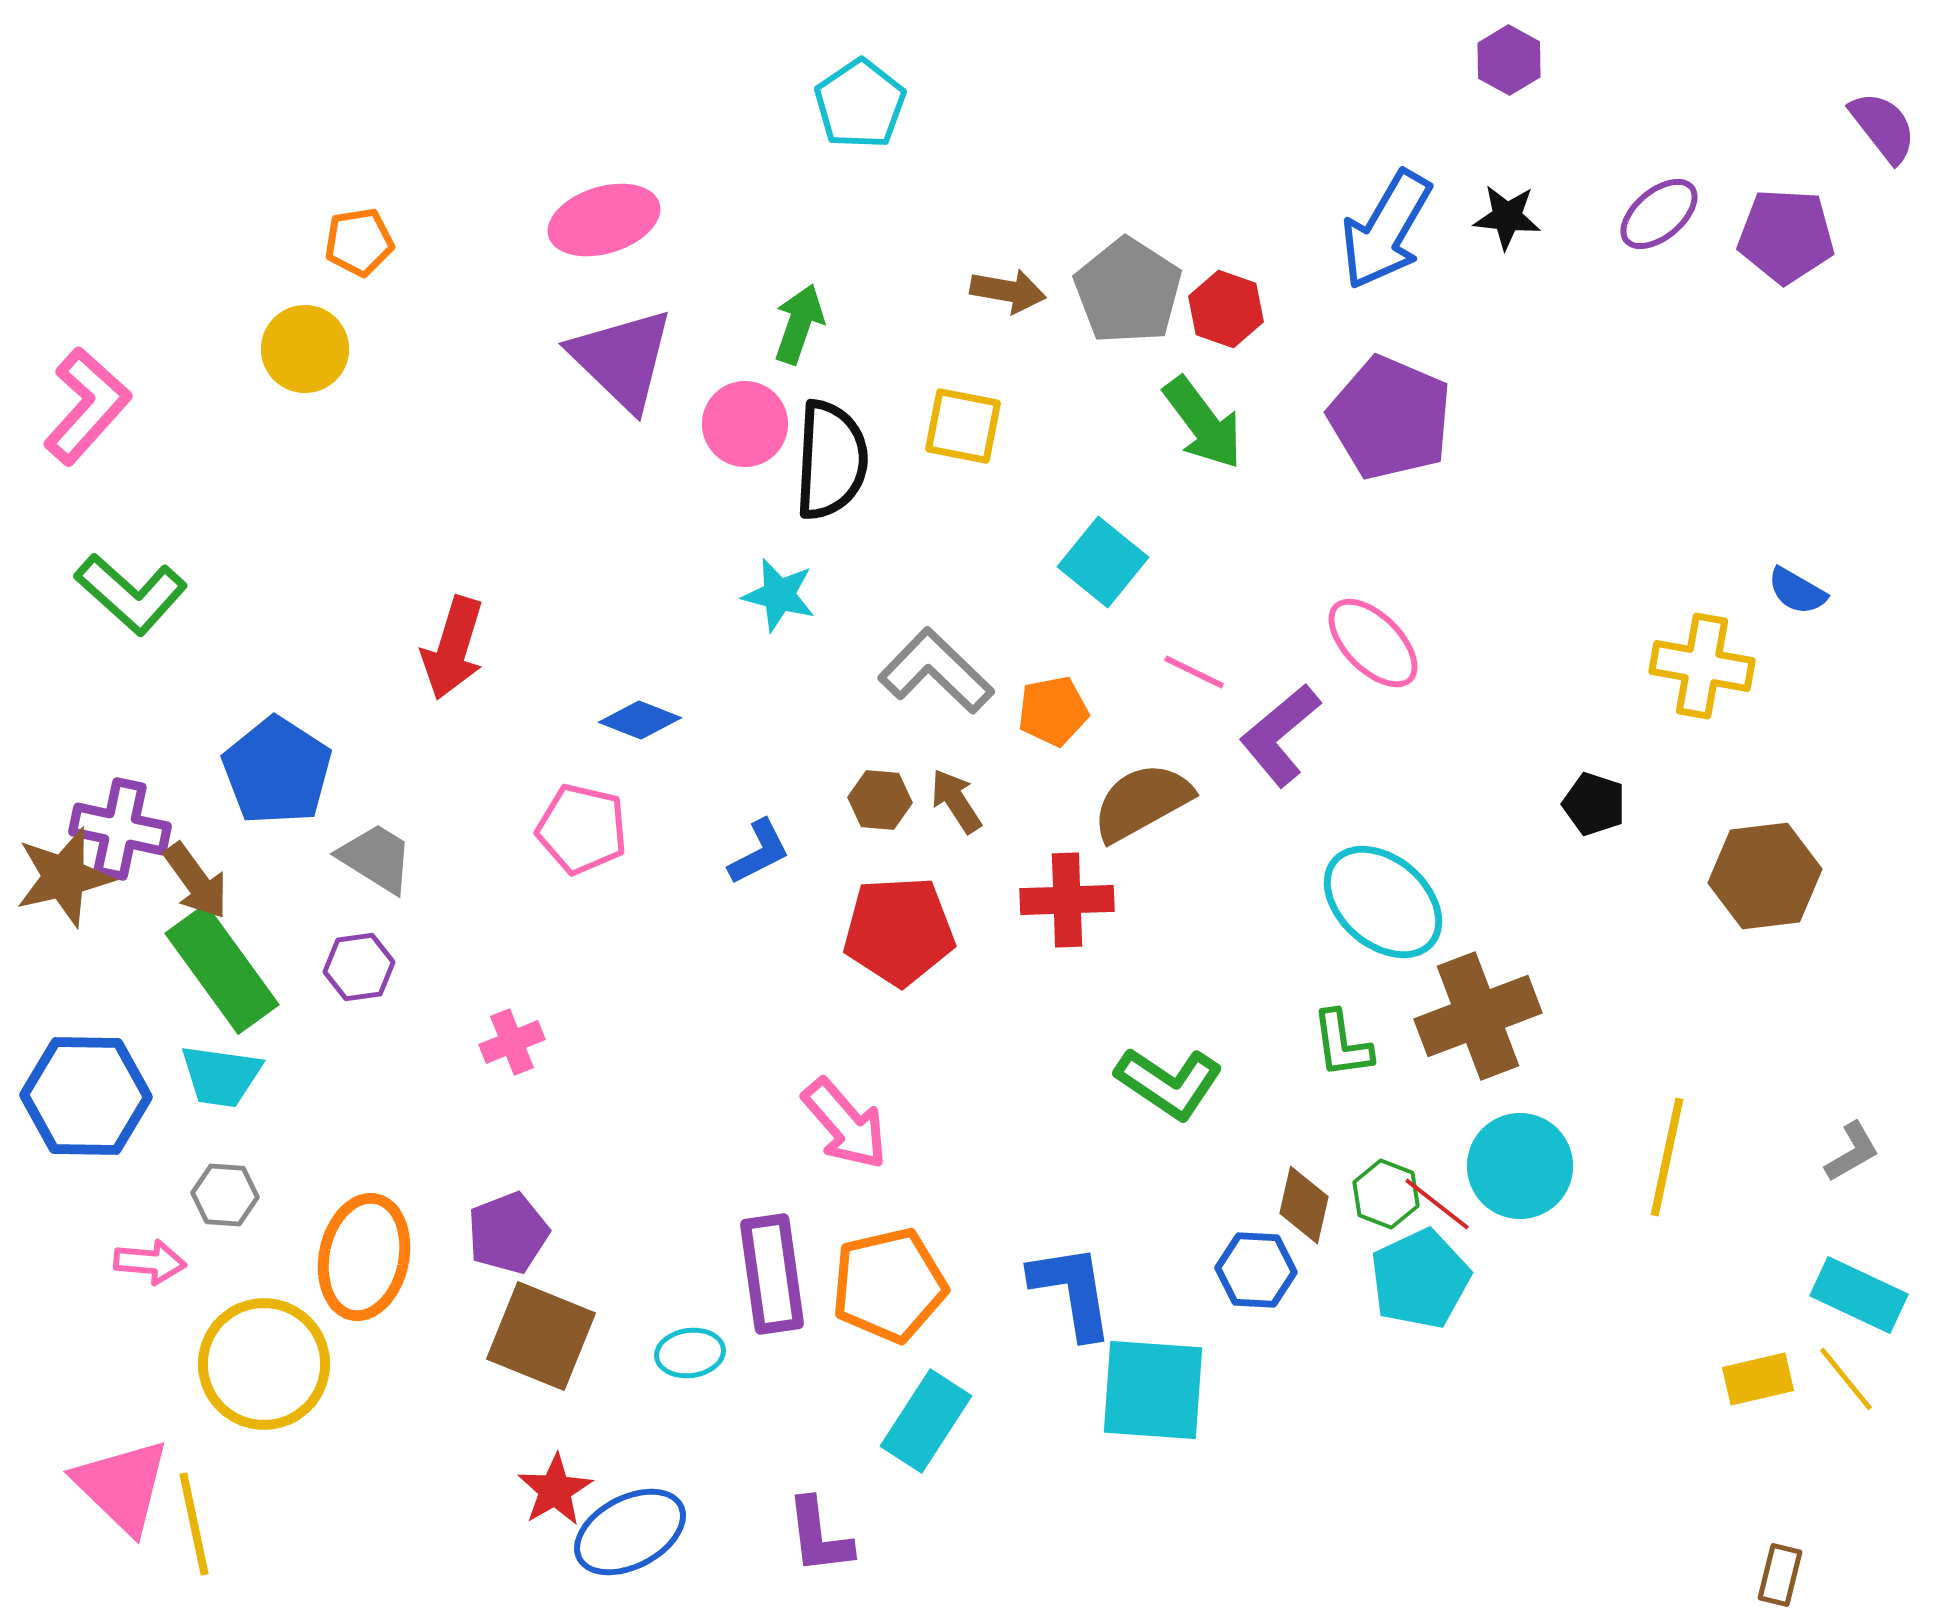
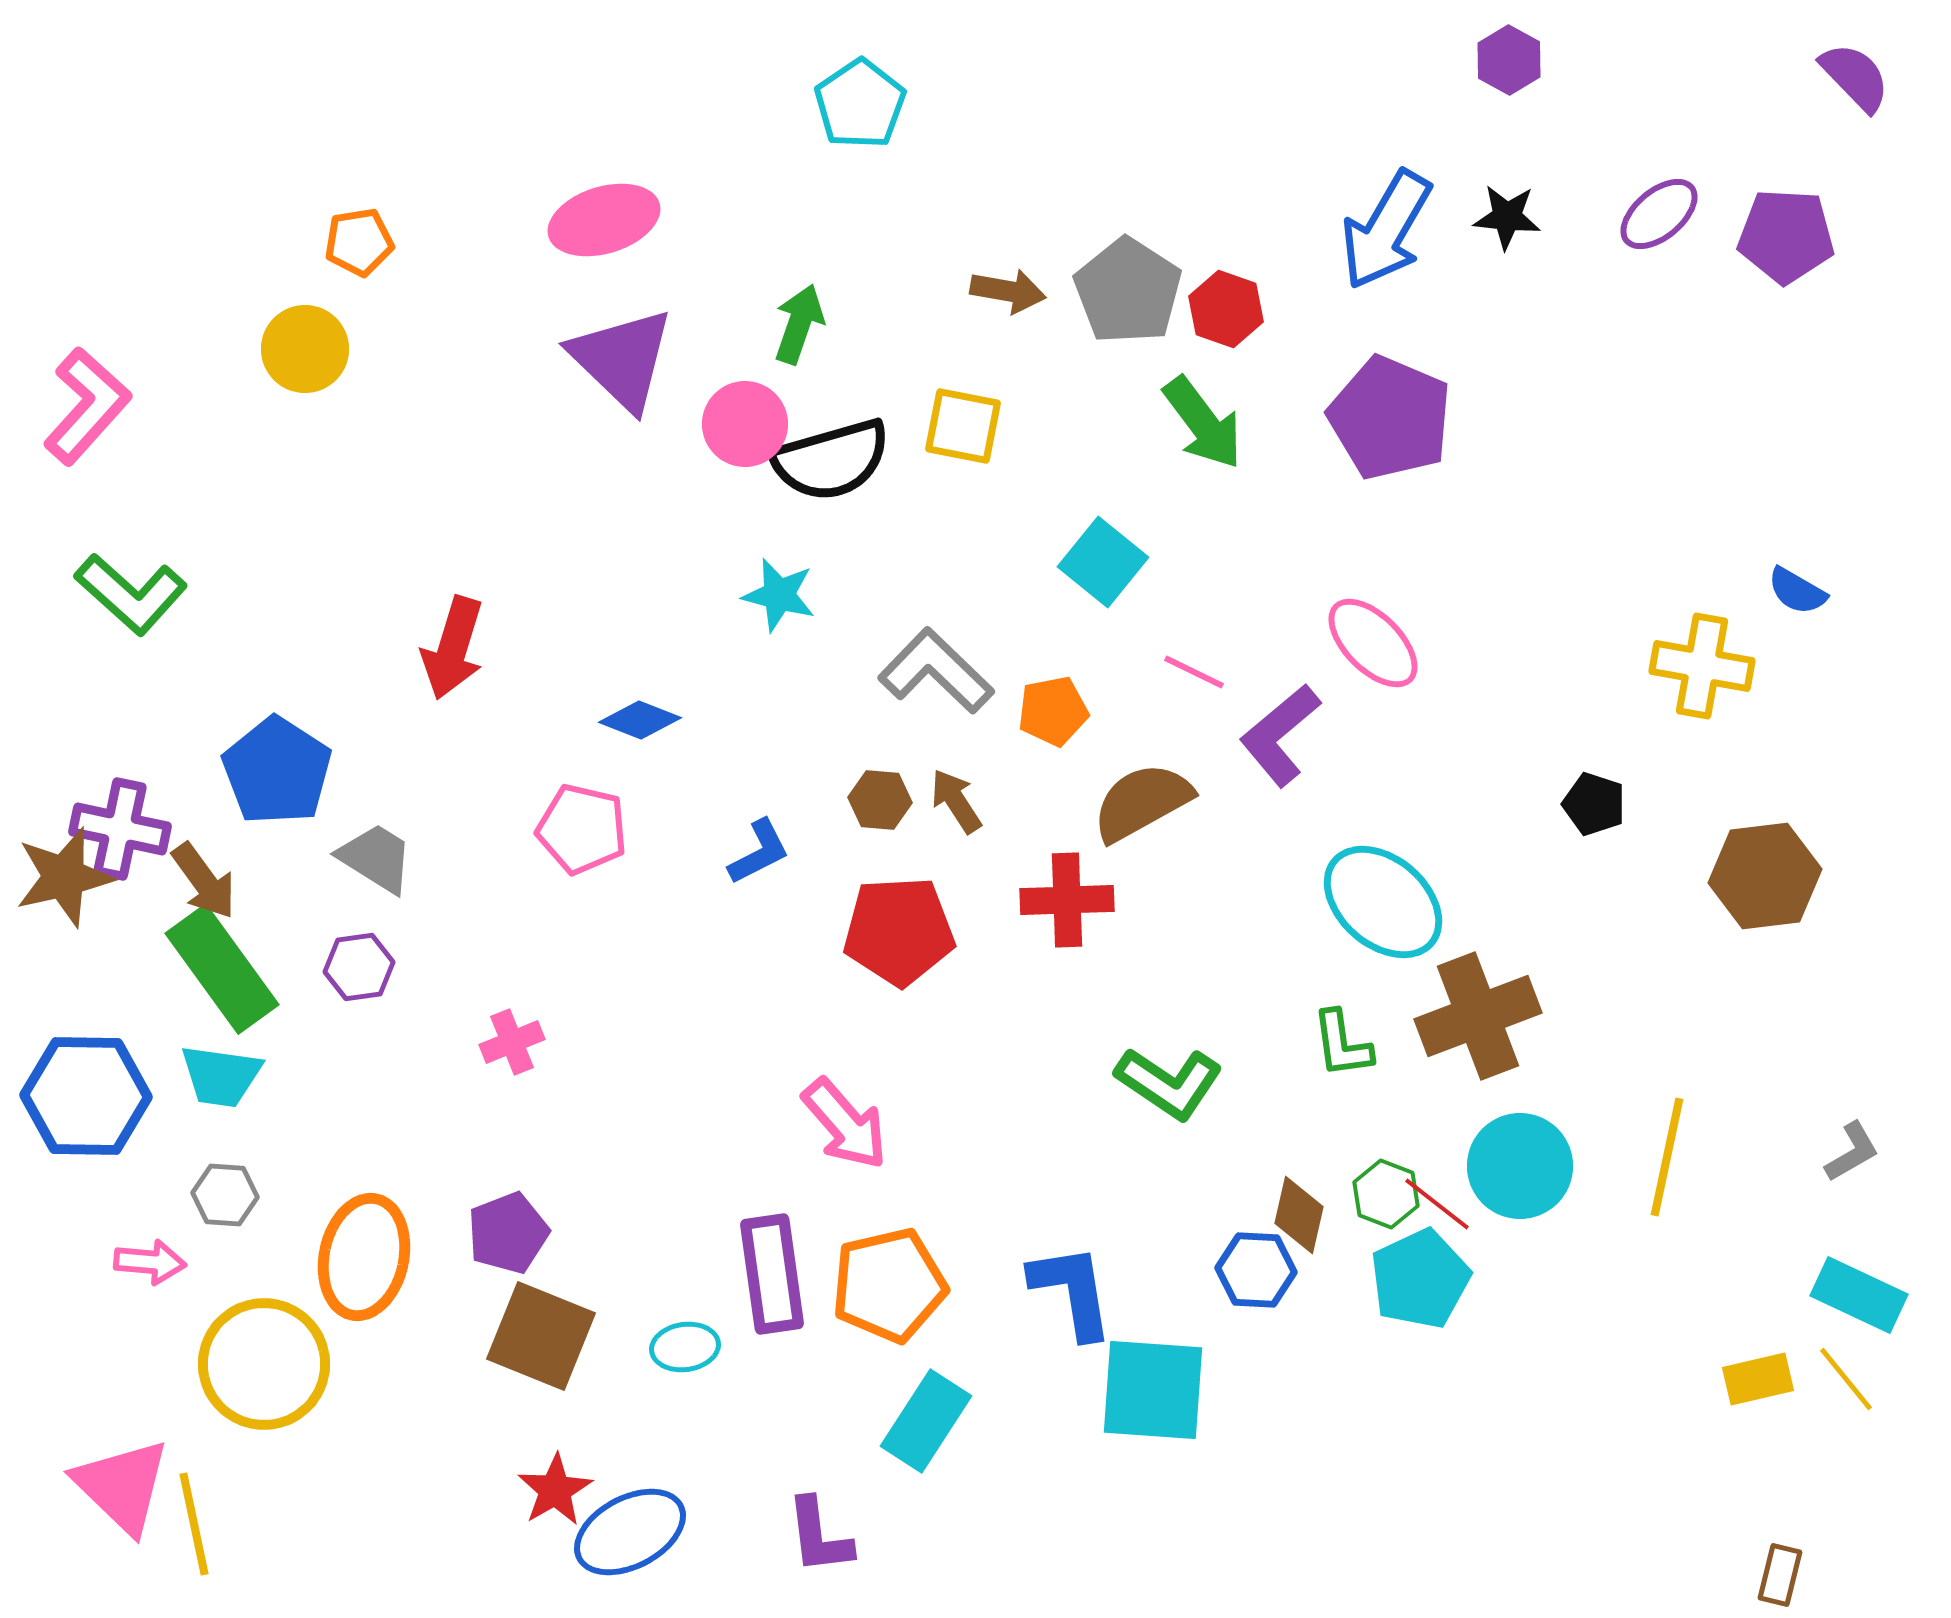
purple semicircle at (1883, 127): moved 28 px left, 50 px up; rotated 6 degrees counterclockwise
black semicircle at (831, 460): rotated 71 degrees clockwise
brown arrow at (196, 881): moved 8 px right
brown diamond at (1304, 1205): moved 5 px left, 10 px down
cyan ellipse at (690, 1353): moved 5 px left, 6 px up
